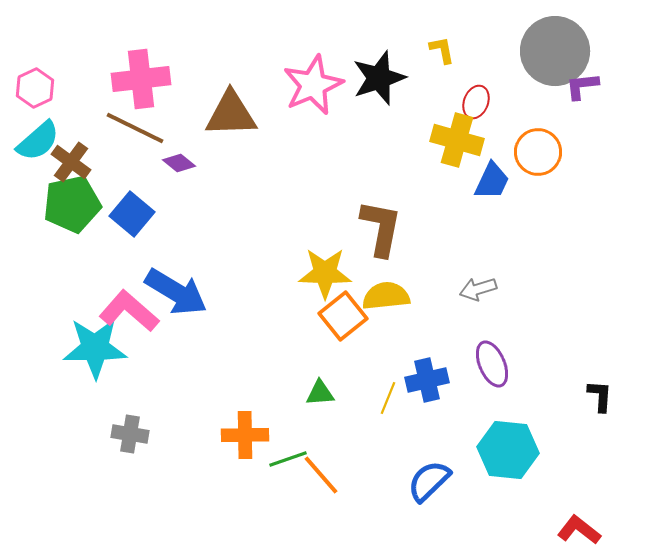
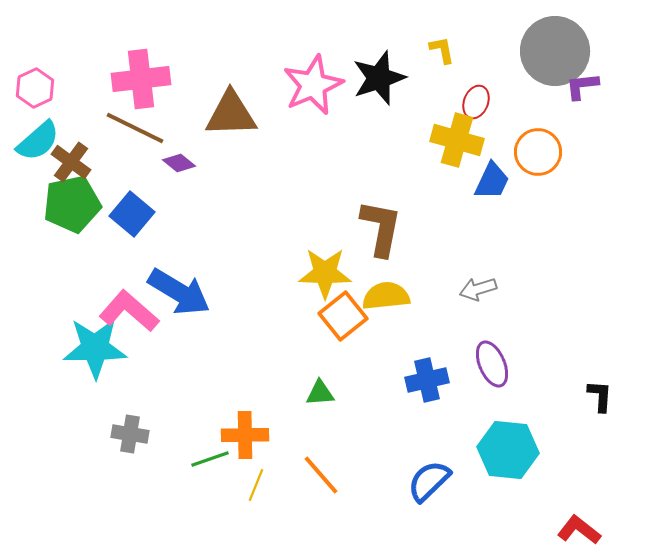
blue arrow: moved 3 px right
yellow line: moved 132 px left, 87 px down
green line: moved 78 px left
